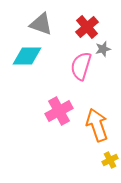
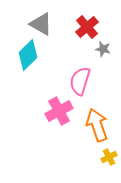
gray triangle: rotated 10 degrees clockwise
gray star: rotated 28 degrees clockwise
cyan diamond: moved 1 px right, 1 px up; rotated 44 degrees counterclockwise
pink semicircle: moved 1 px left, 15 px down
yellow cross: moved 1 px left, 3 px up
